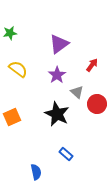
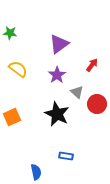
green star: rotated 16 degrees clockwise
blue rectangle: moved 2 px down; rotated 32 degrees counterclockwise
